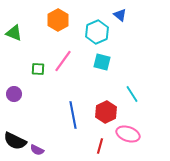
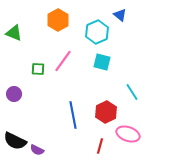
cyan line: moved 2 px up
